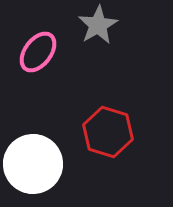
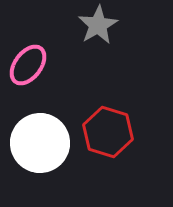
pink ellipse: moved 10 px left, 13 px down
white circle: moved 7 px right, 21 px up
